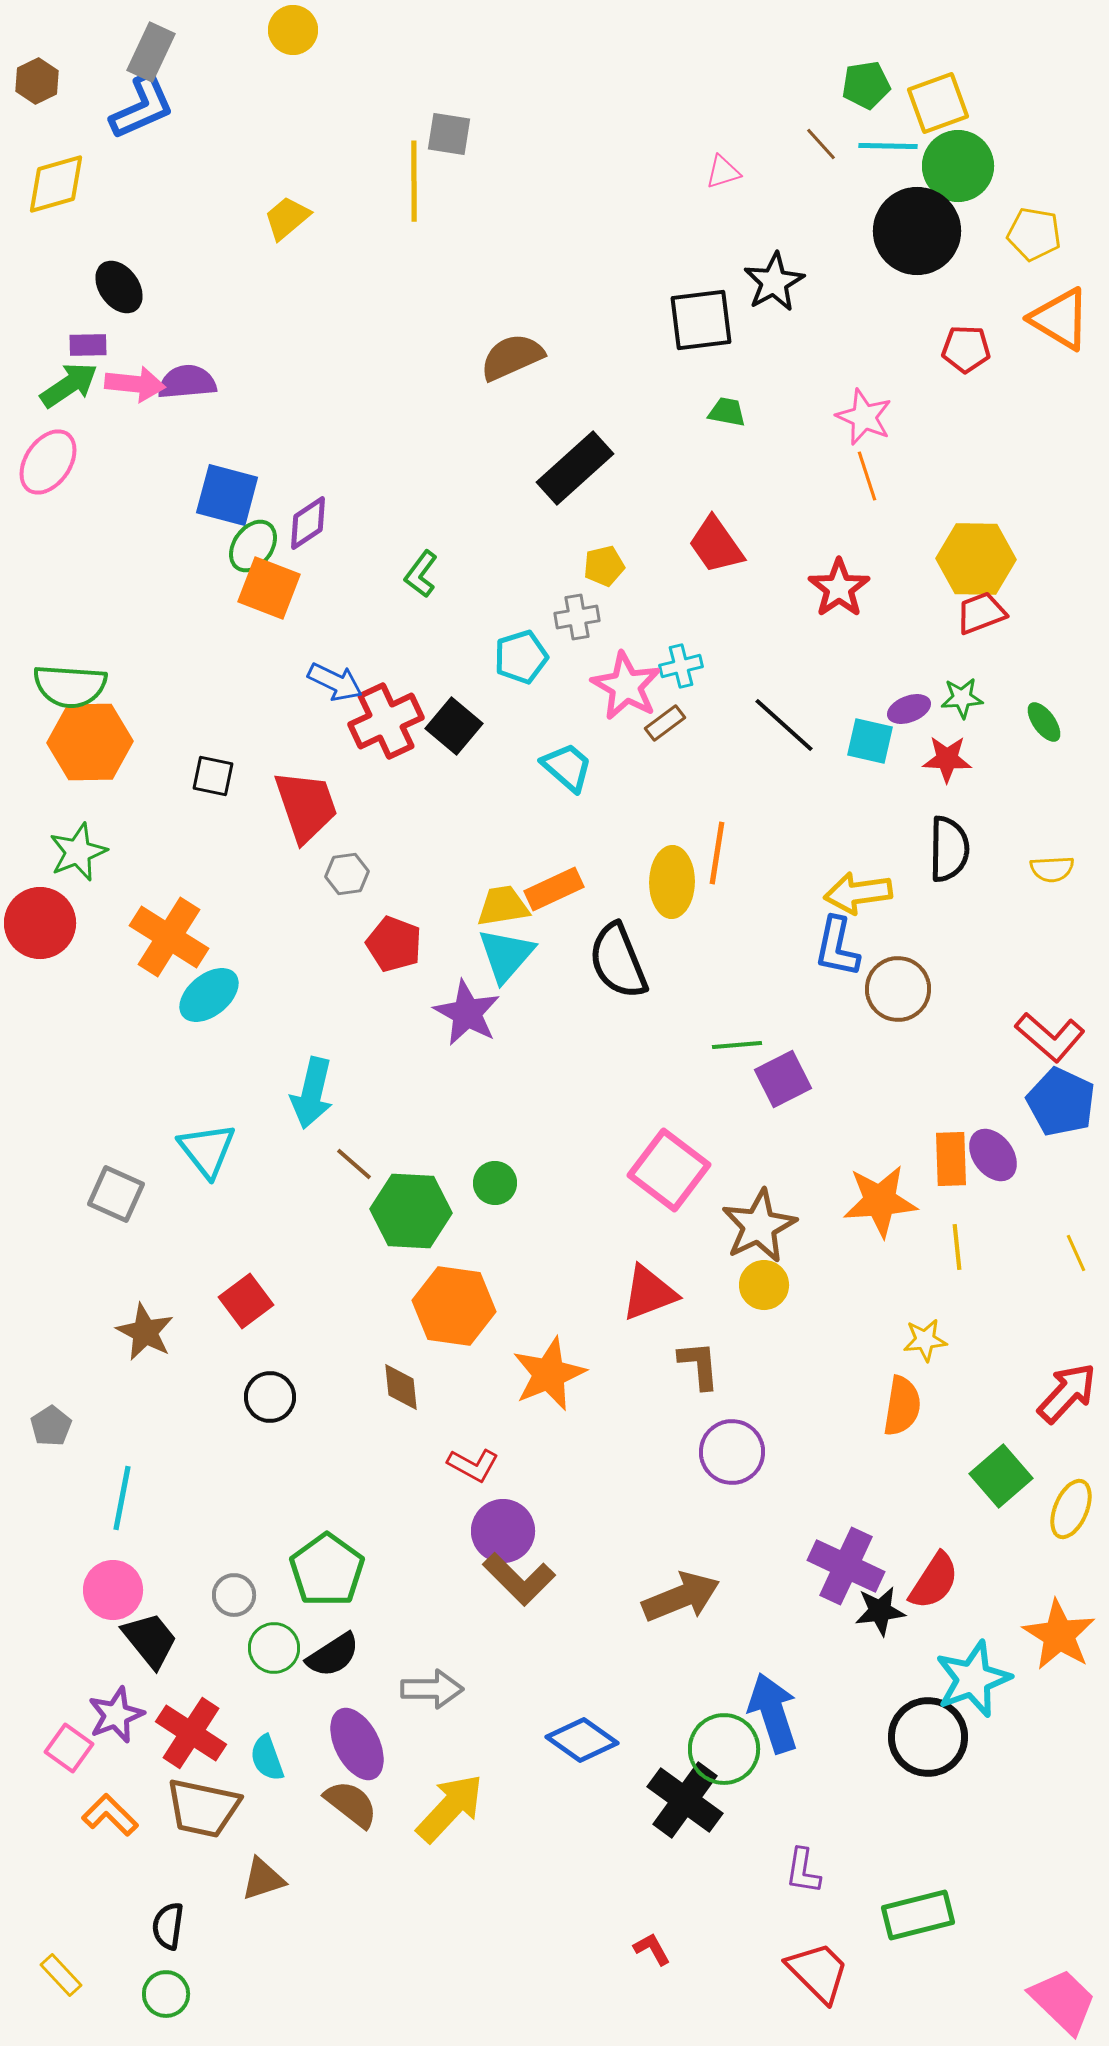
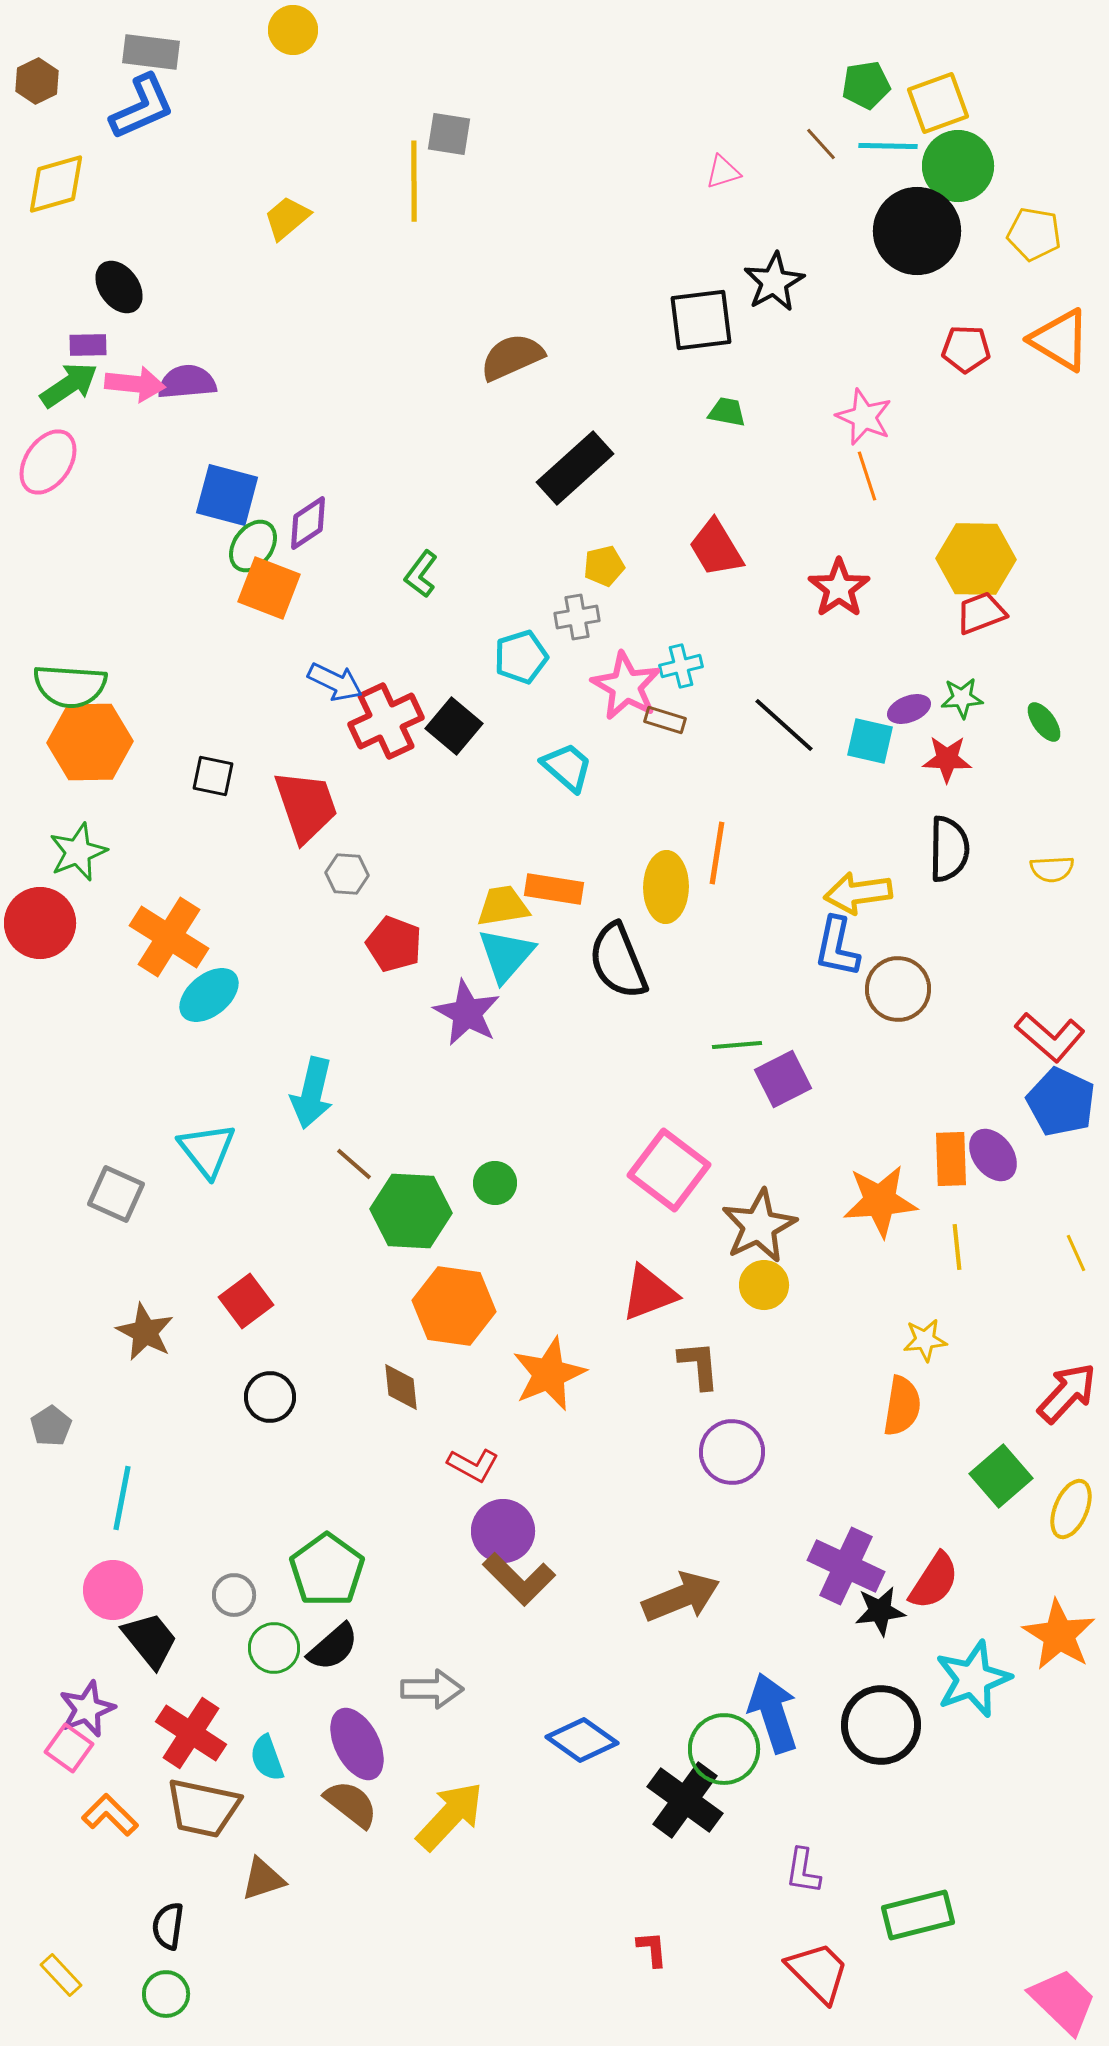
gray rectangle at (151, 52): rotated 72 degrees clockwise
orange triangle at (1060, 319): moved 21 px down
red trapezoid at (716, 545): moved 3 px down; rotated 4 degrees clockwise
brown rectangle at (665, 723): moved 3 px up; rotated 54 degrees clockwise
gray hexagon at (347, 874): rotated 12 degrees clockwise
yellow ellipse at (672, 882): moved 6 px left, 5 px down
orange rectangle at (554, 889): rotated 34 degrees clockwise
black semicircle at (333, 1655): moved 8 px up; rotated 8 degrees counterclockwise
purple star at (116, 1715): moved 29 px left, 6 px up
black circle at (928, 1737): moved 47 px left, 12 px up
yellow arrow at (450, 1808): moved 8 px down
red L-shape at (652, 1949): rotated 24 degrees clockwise
